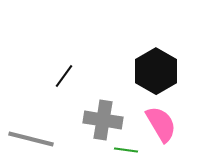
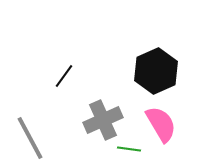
black hexagon: rotated 6 degrees clockwise
gray cross: rotated 33 degrees counterclockwise
gray line: moved 1 px left, 1 px up; rotated 48 degrees clockwise
green line: moved 3 px right, 1 px up
